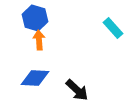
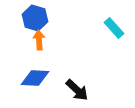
cyan rectangle: moved 1 px right
